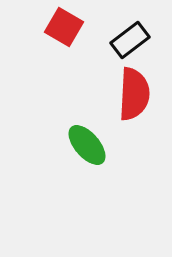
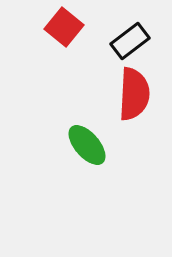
red square: rotated 9 degrees clockwise
black rectangle: moved 1 px down
